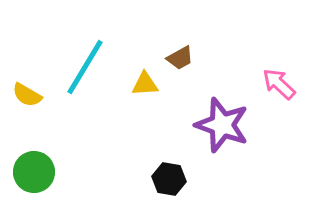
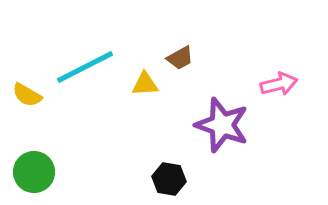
cyan line: rotated 32 degrees clockwise
pink arrow: rotated 123 degrees clockwise
